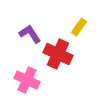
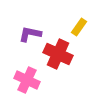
purple L-shape: rotated 45 degrees counterclockwise
